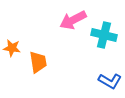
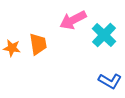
cyan cross: rotated 30 degrees clockwise
orange trapezoid: moved 18 px up
